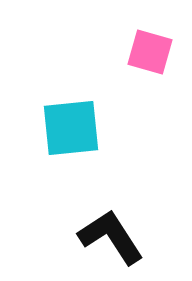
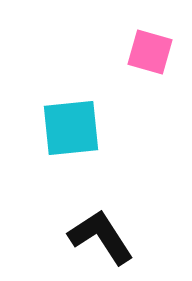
black L-shape: moved 10 px left
